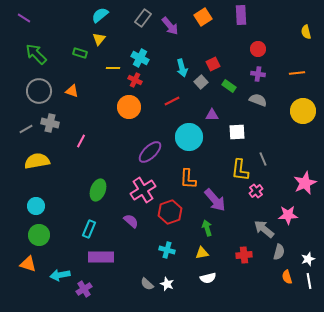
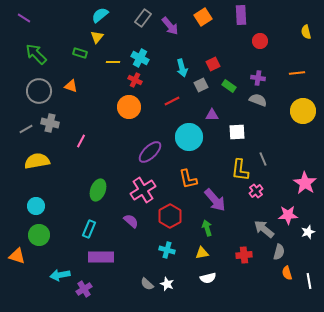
yellow triangle at (99, 39): moved 2 px left, 2 px up
red circle at (258, 49): moved 2 px right, 8 px up
yellow line at (113, 68): moved 6 px up
purple cross at (258, 74): moved 4 px down
gray square at (201, 82): moved 3 px down; rotated 16 degrees clockwise
orange triangle at (72, 91): moved 1 px left, 5 px up
orange L-shape at (188, 179): rotated 15 degrees counterclockwise
pink star at (305, 183): rotated 15 degrees counterclockwise
red hexagon at (170, 212): moved 4 px down; rotated 10 degrees counterclockwise
white star at (308, 259): moved 27 px up
orange triangle at (28, 264): moved 11 px left, 8 px up
orange semicircle at (287, 277): moved 4 px up
